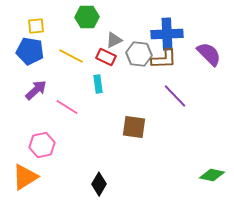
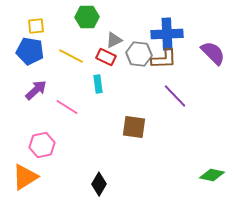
purple semicircle: moved 4 px right, 1 px up
